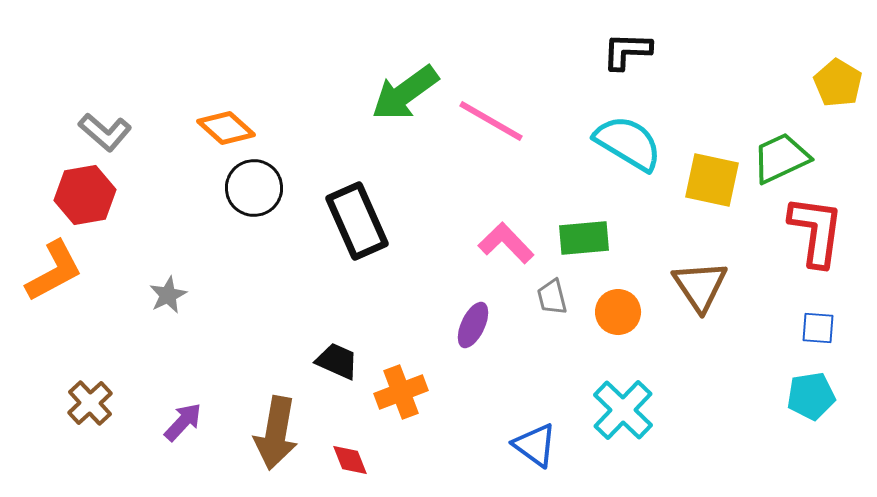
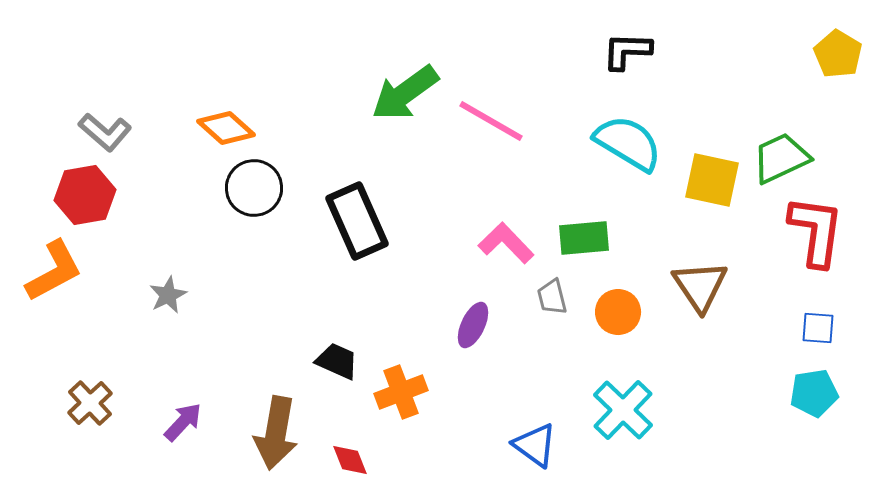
yellow pentagon: moved 29 px up
cyan pentagon: moved 3 px right, 3 px up
